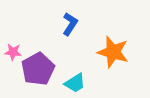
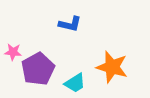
blue L-shape: rotated 70 degrees clockwise
orange star: moved 1 px left, 15 px down
